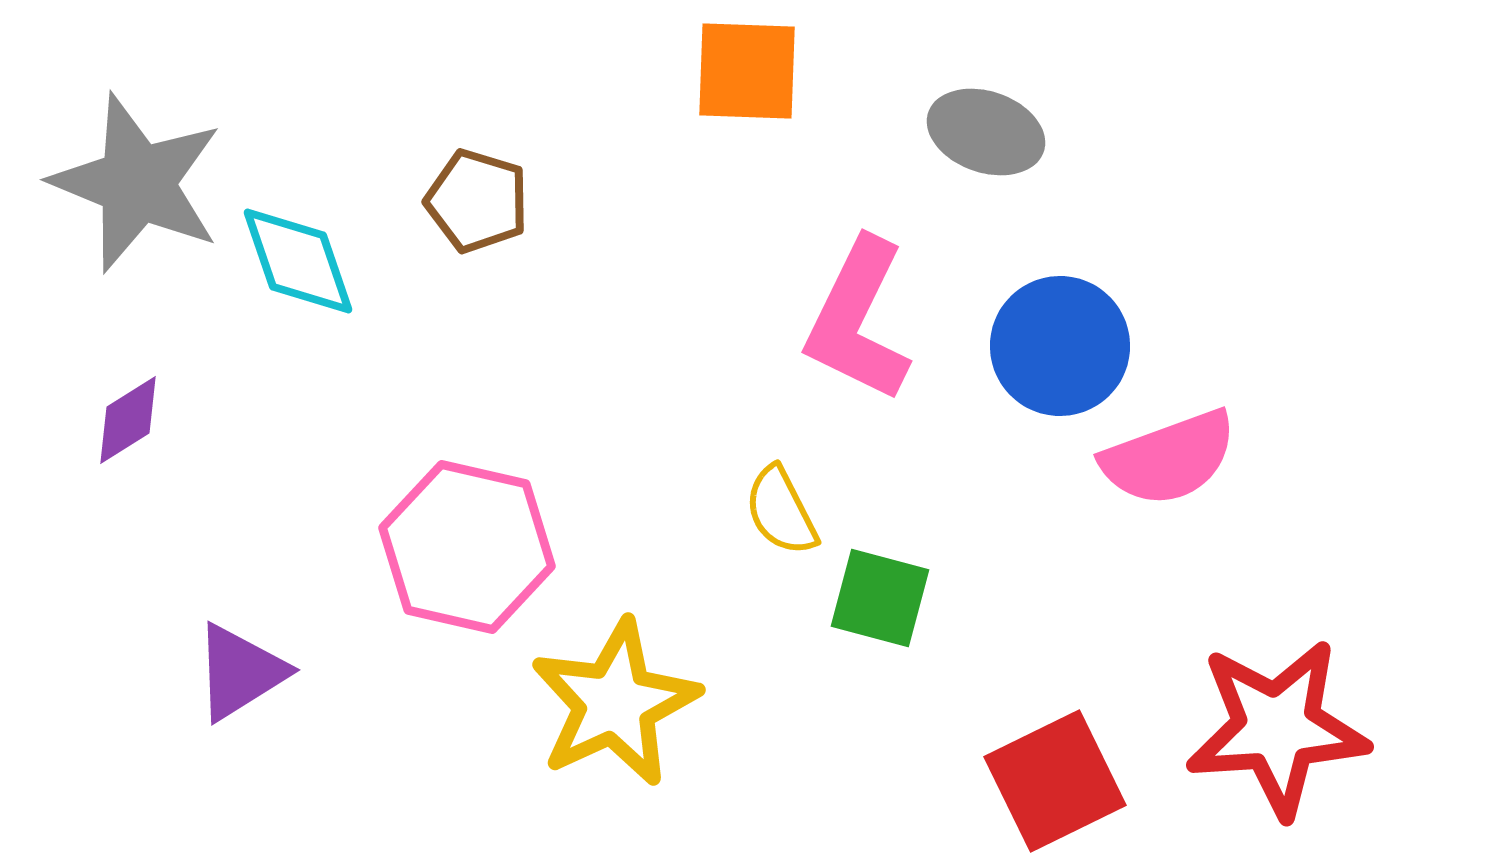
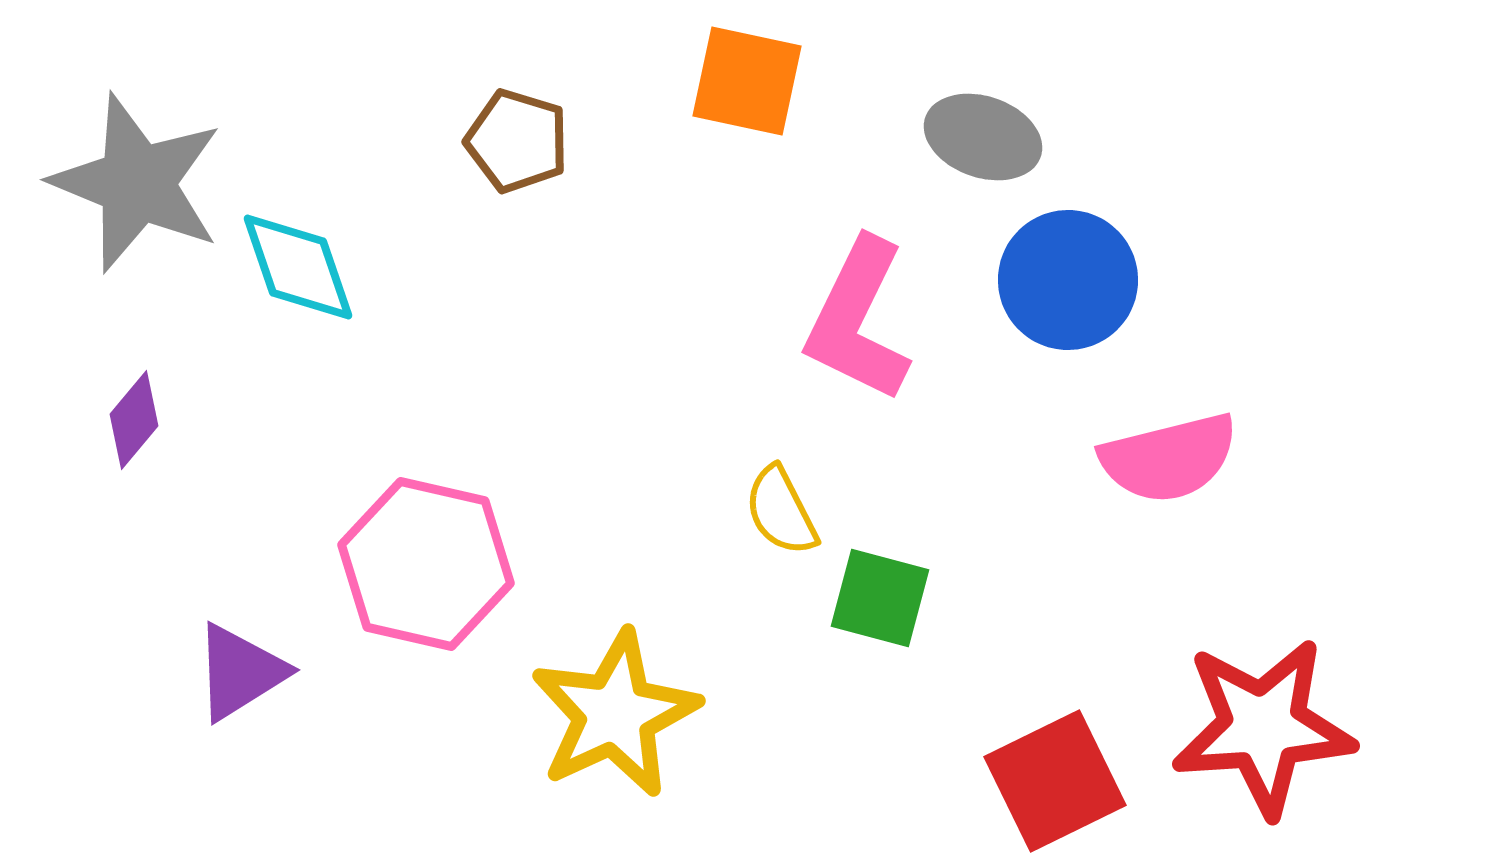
orange square: moved 10 px down; rotated 10 degrees clockwise
gray ellipse: moved 3 px left, 5 px down
brown pentagon: moved 40 px right, 60 px up
cyan diamond: moved 6 px down
blue circle: moved 8 px right, 66 px up
purple diamond: moved 6 px right; rotated 18 degrees counterclockwise
pink semicircle: rotated 6 degrees clockwise
pink hexagon: moved 41 px left, 17 px down
yellow star: moved 11 px down
red star: moved 14 px left, 1 px up
